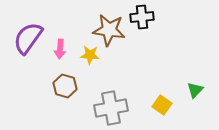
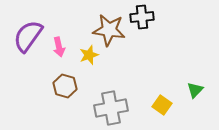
purple semicircle: moved 2 px up
pink arrow: moved 1 px left, 2 px up; rotated 18 degrees counterclockwise
yellow star: moved 1 px left; rotated 24 degrees counterclockwise
